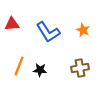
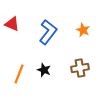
red triangle: rotated 28 degrees clockwise
blue L-shape: rotated 110 degrees counterclockwise
orange line: moved 8 px down
black star: moved 4 px right; rotated 16 degrees clockwise
